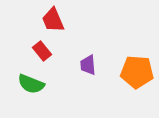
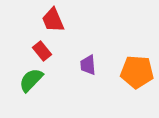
green semicircle: moved 4 px up; rotated 112 degrees clockwise
